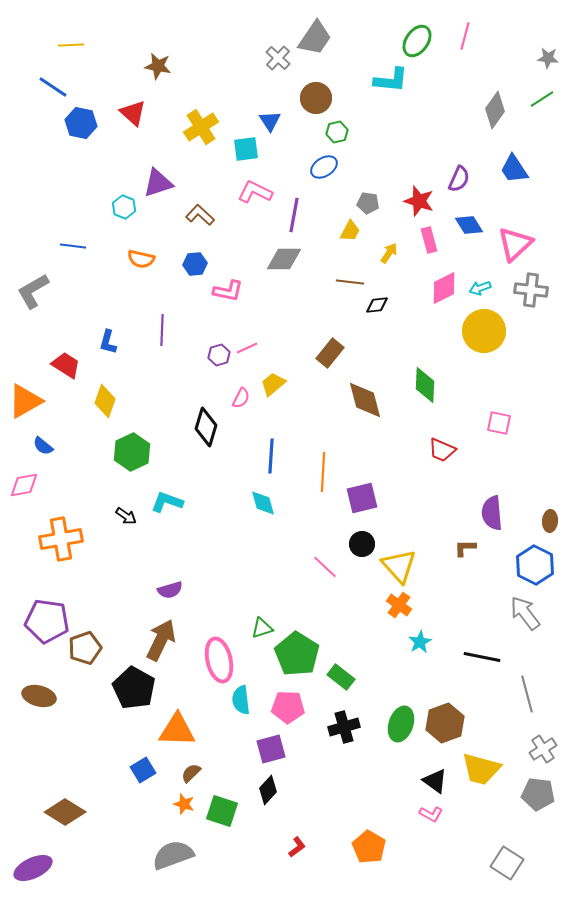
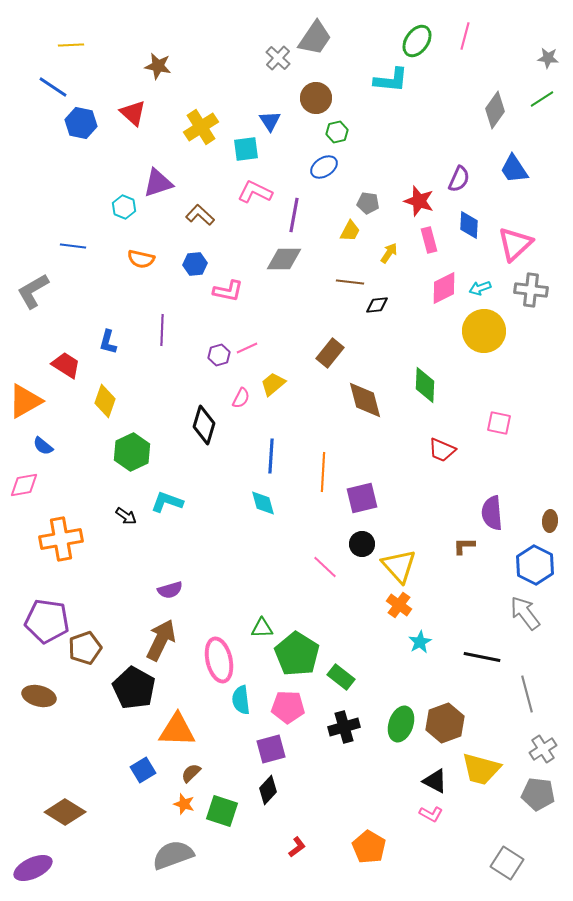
blue diamond at (469, 225): rotated 36 degrees clockwise
black diamond at (206, 427): moved 2 px left, 2 px up
brown L-shape at (465, 548): moved 1 px left, 2 px up
green triangle at (262, 628): rotated 15 degrees clockwise
black triangle at (435, 781): rotated 8 degrees counterclockwise
